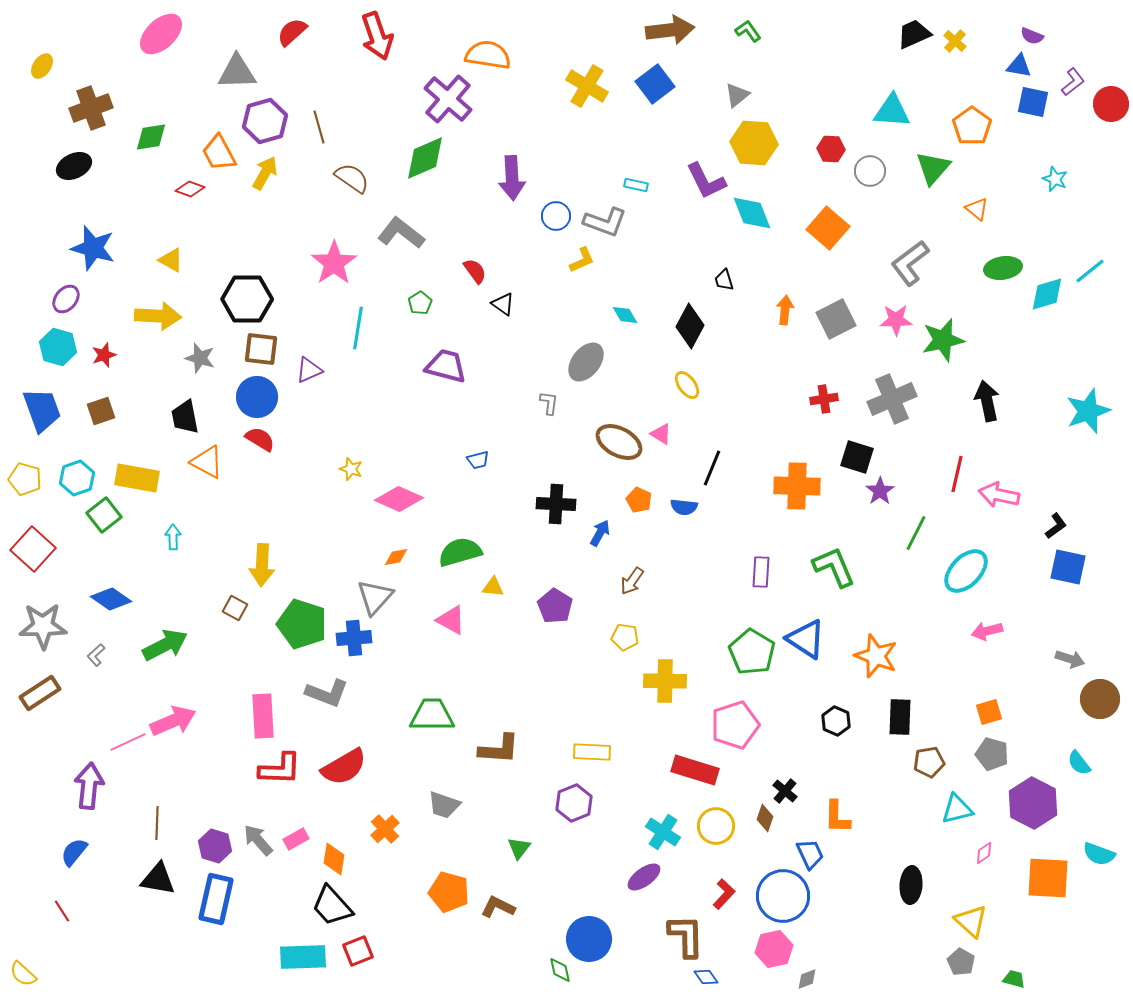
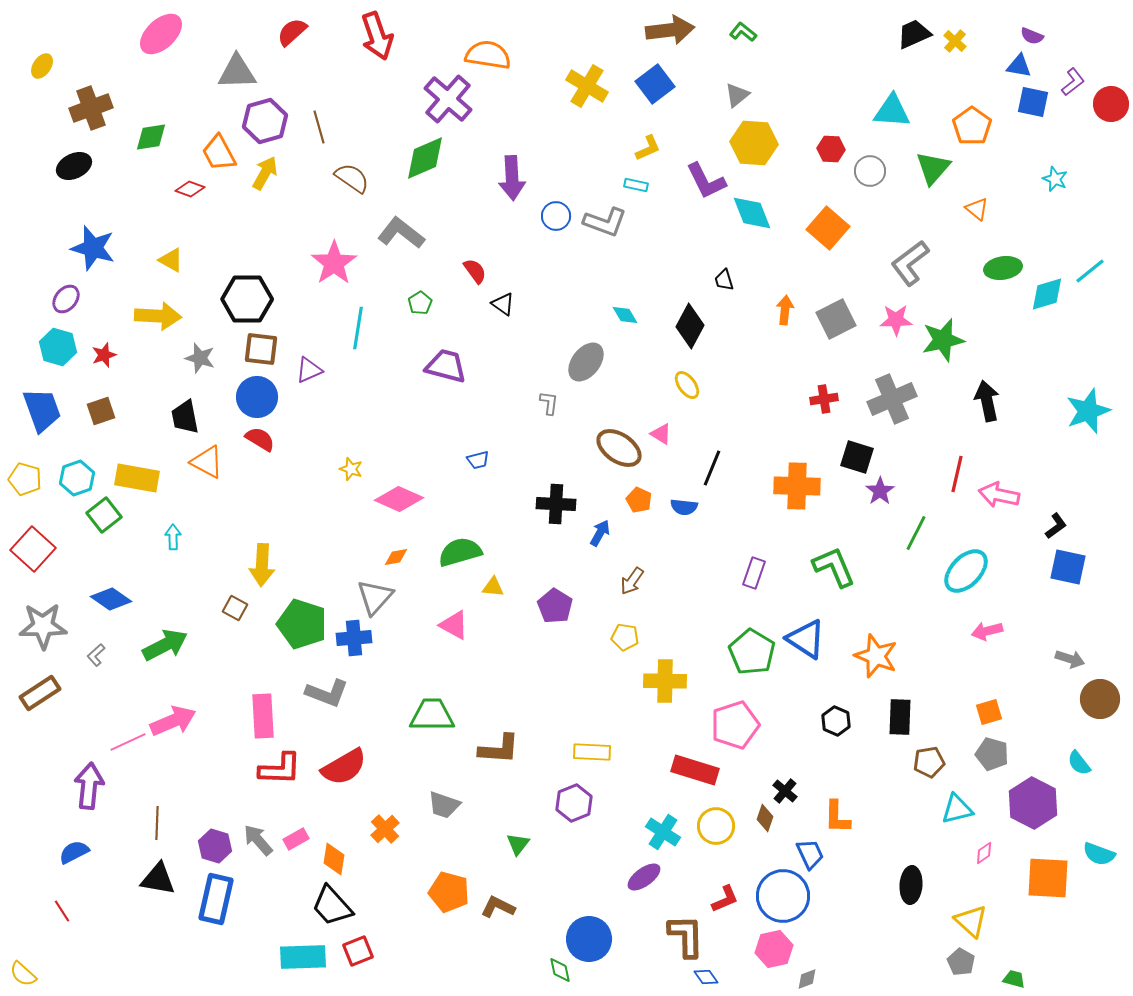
green L-shape at (748, 31): moved 5 px left, 1 px down; rotated 16 degrees counterclockwise
yellow L-shape at (582, 260): moved 66 px right, 112 px up
brown ellipse at (619, 442): moved 6 px down; rotated 6 degrees clockwise
purple rectangle at (761, 572): moved 7 px left, 1 px down; rotated 16 degrees clockwise
pink triangle at (451, 620): moved 3 px right, 5 px down
green triangle at (519, 848): moved 1 px left, 4 px up
blue semicircle at (74, 852): rotated 24 degrees clockwise
red L-shape at (724, 894): moved 1 px right, 5 px down; rotated 24 degrees clockwise
